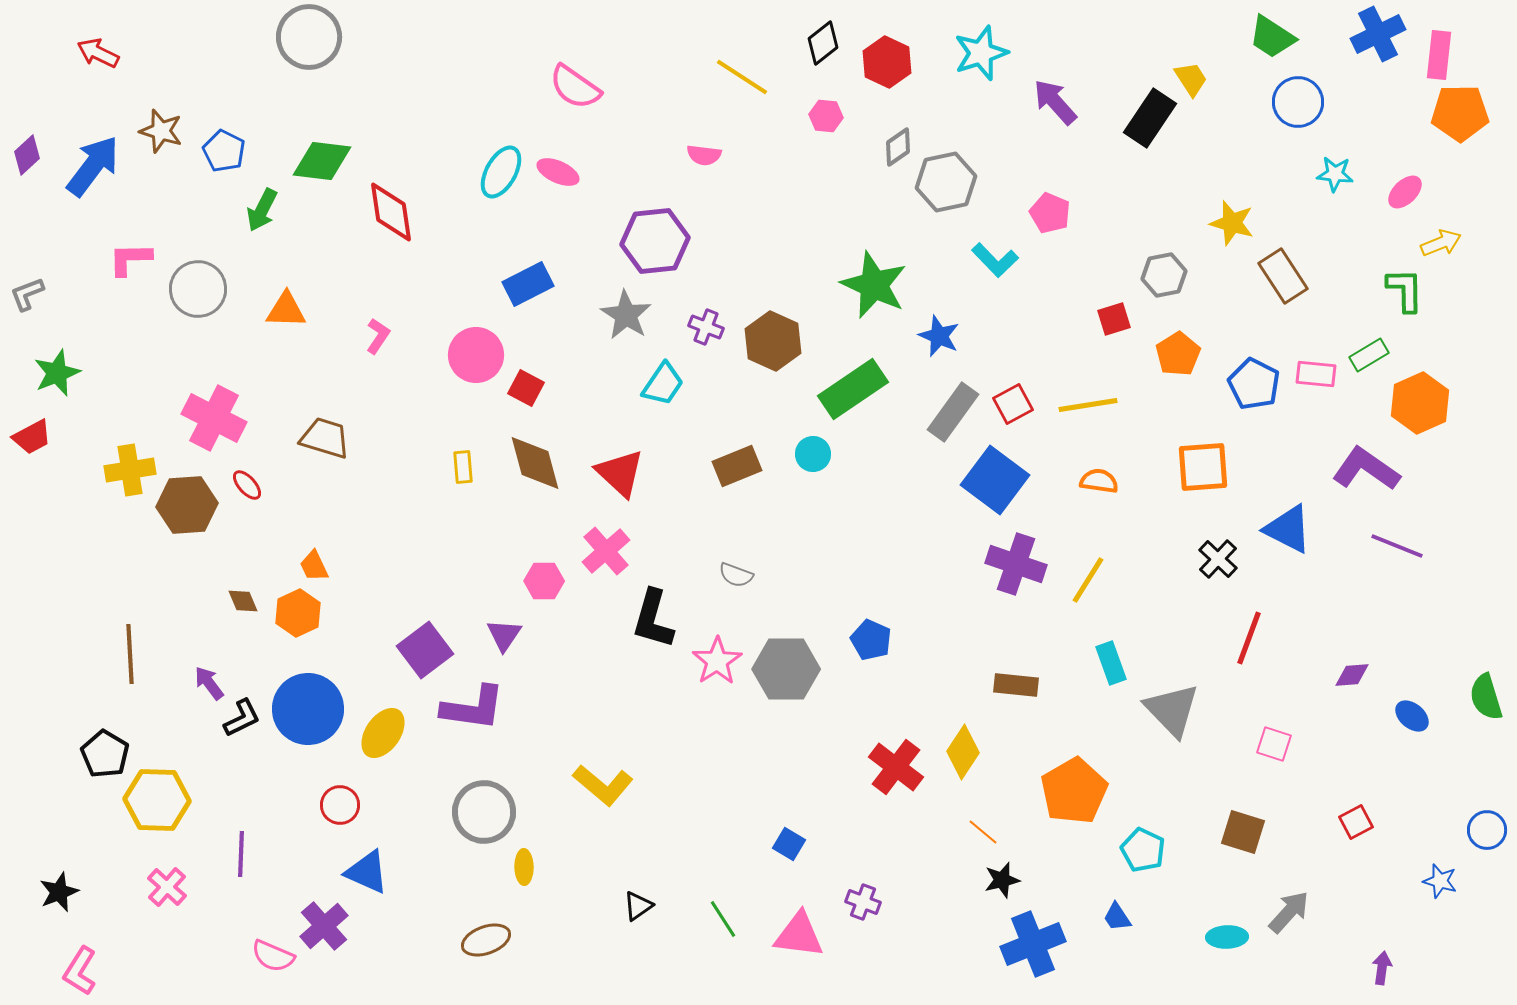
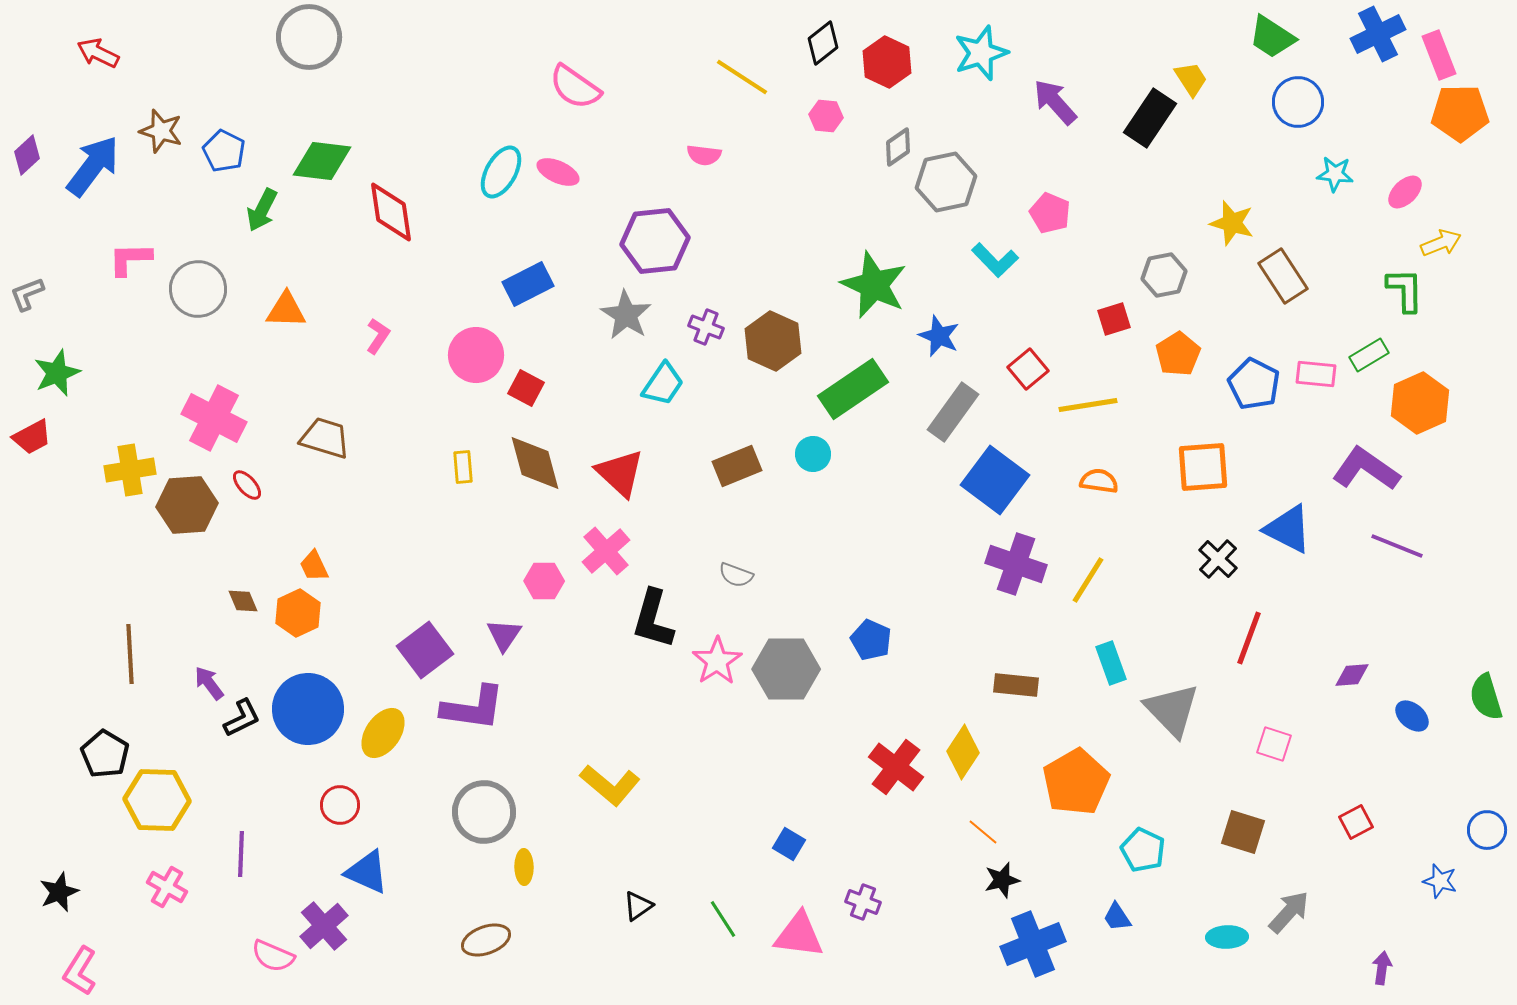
pink rectangle at (1439, 55): rotated 27 degrees counterclockwise
red square at (1013, 404): moved 15 px right, 35 px up; rotated 12 degrees counterclockwise
yellow L-shape at (603, 785): moved 7 px right
orange pentagon at (1074, 791): moved 2 px right, 9 px up
pink cross at (167, 887): rotated 12 degrees counterclockwise
